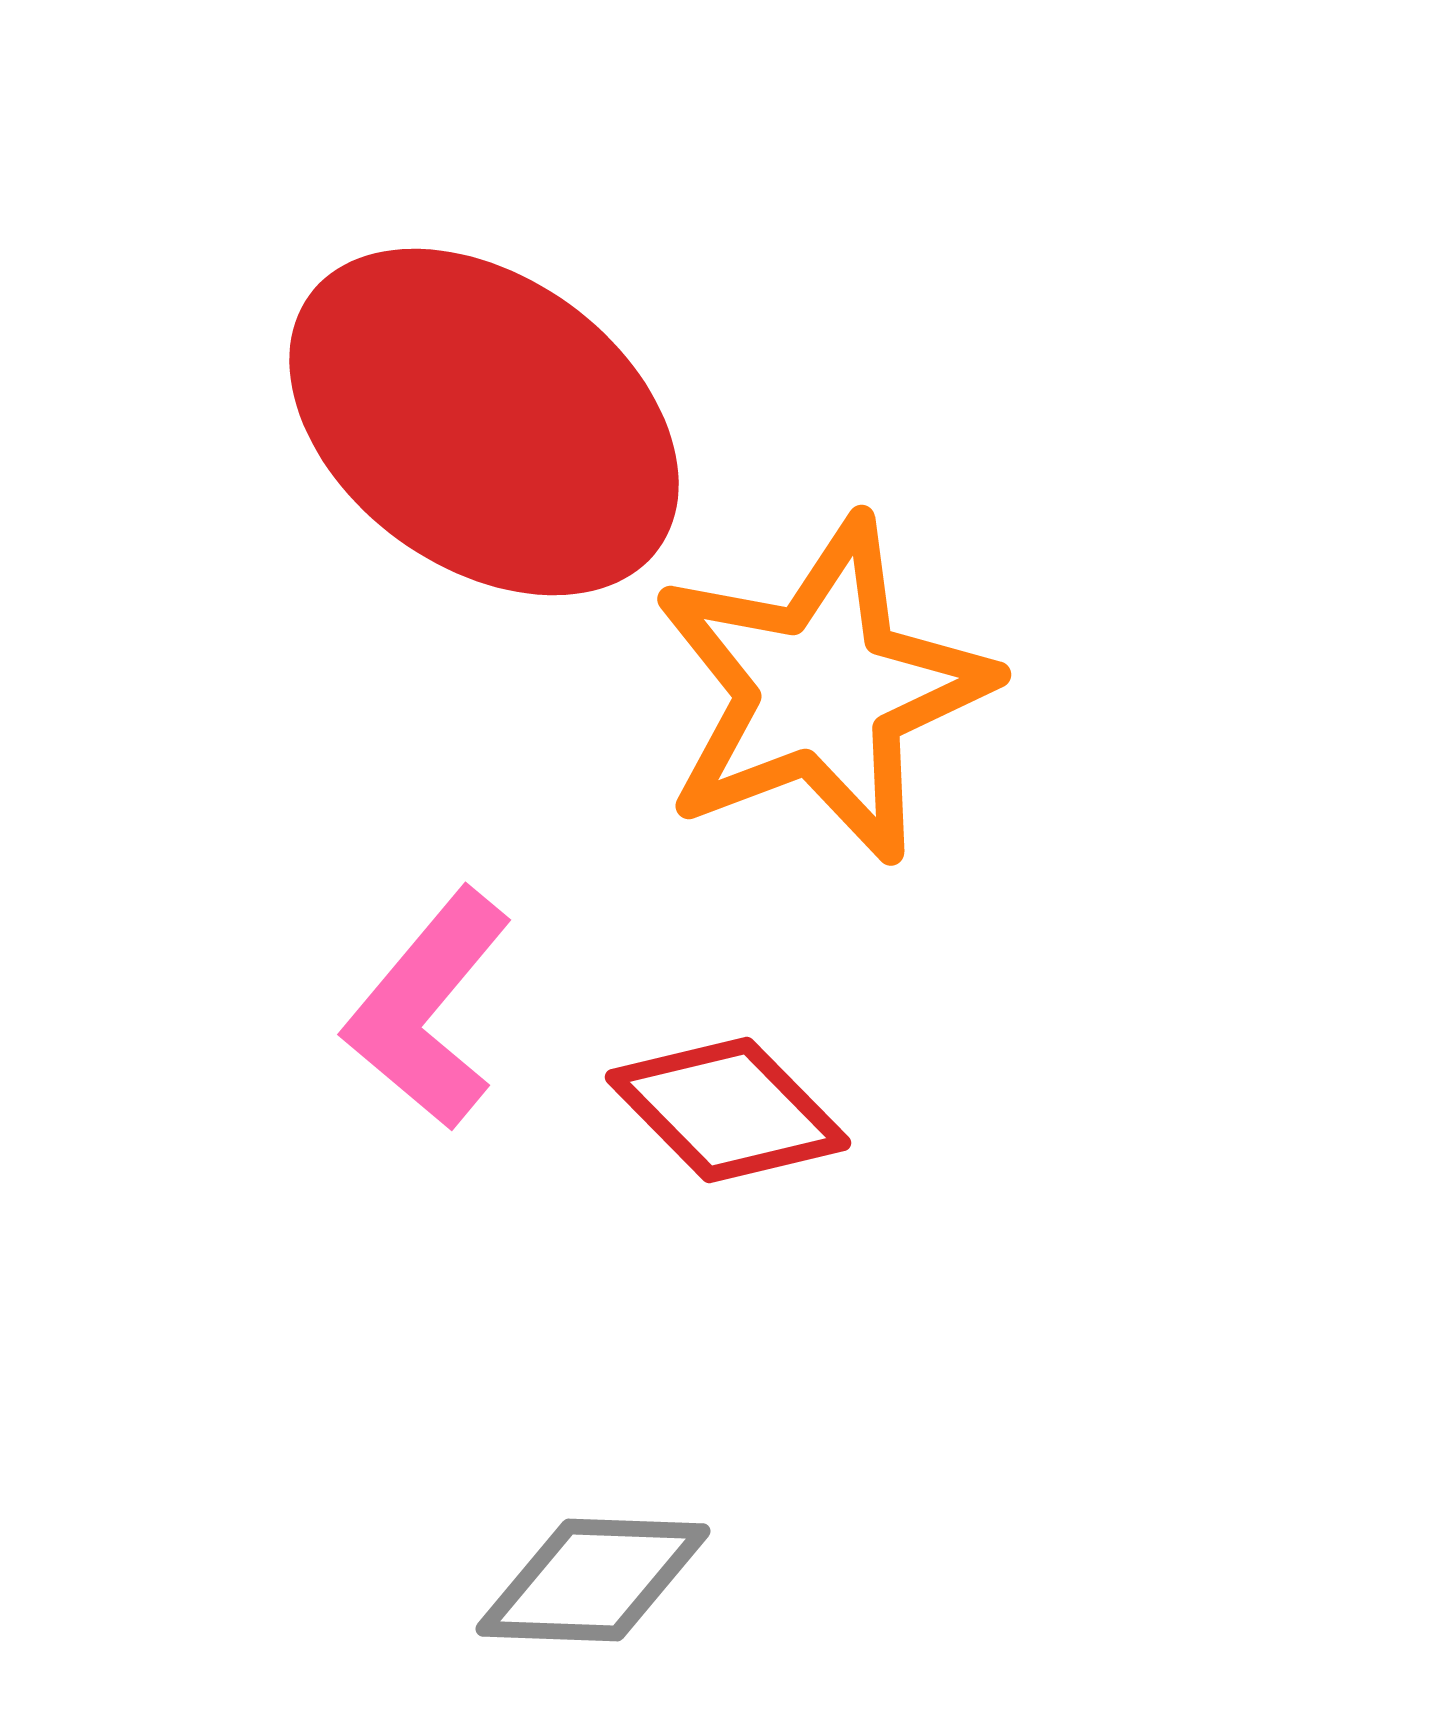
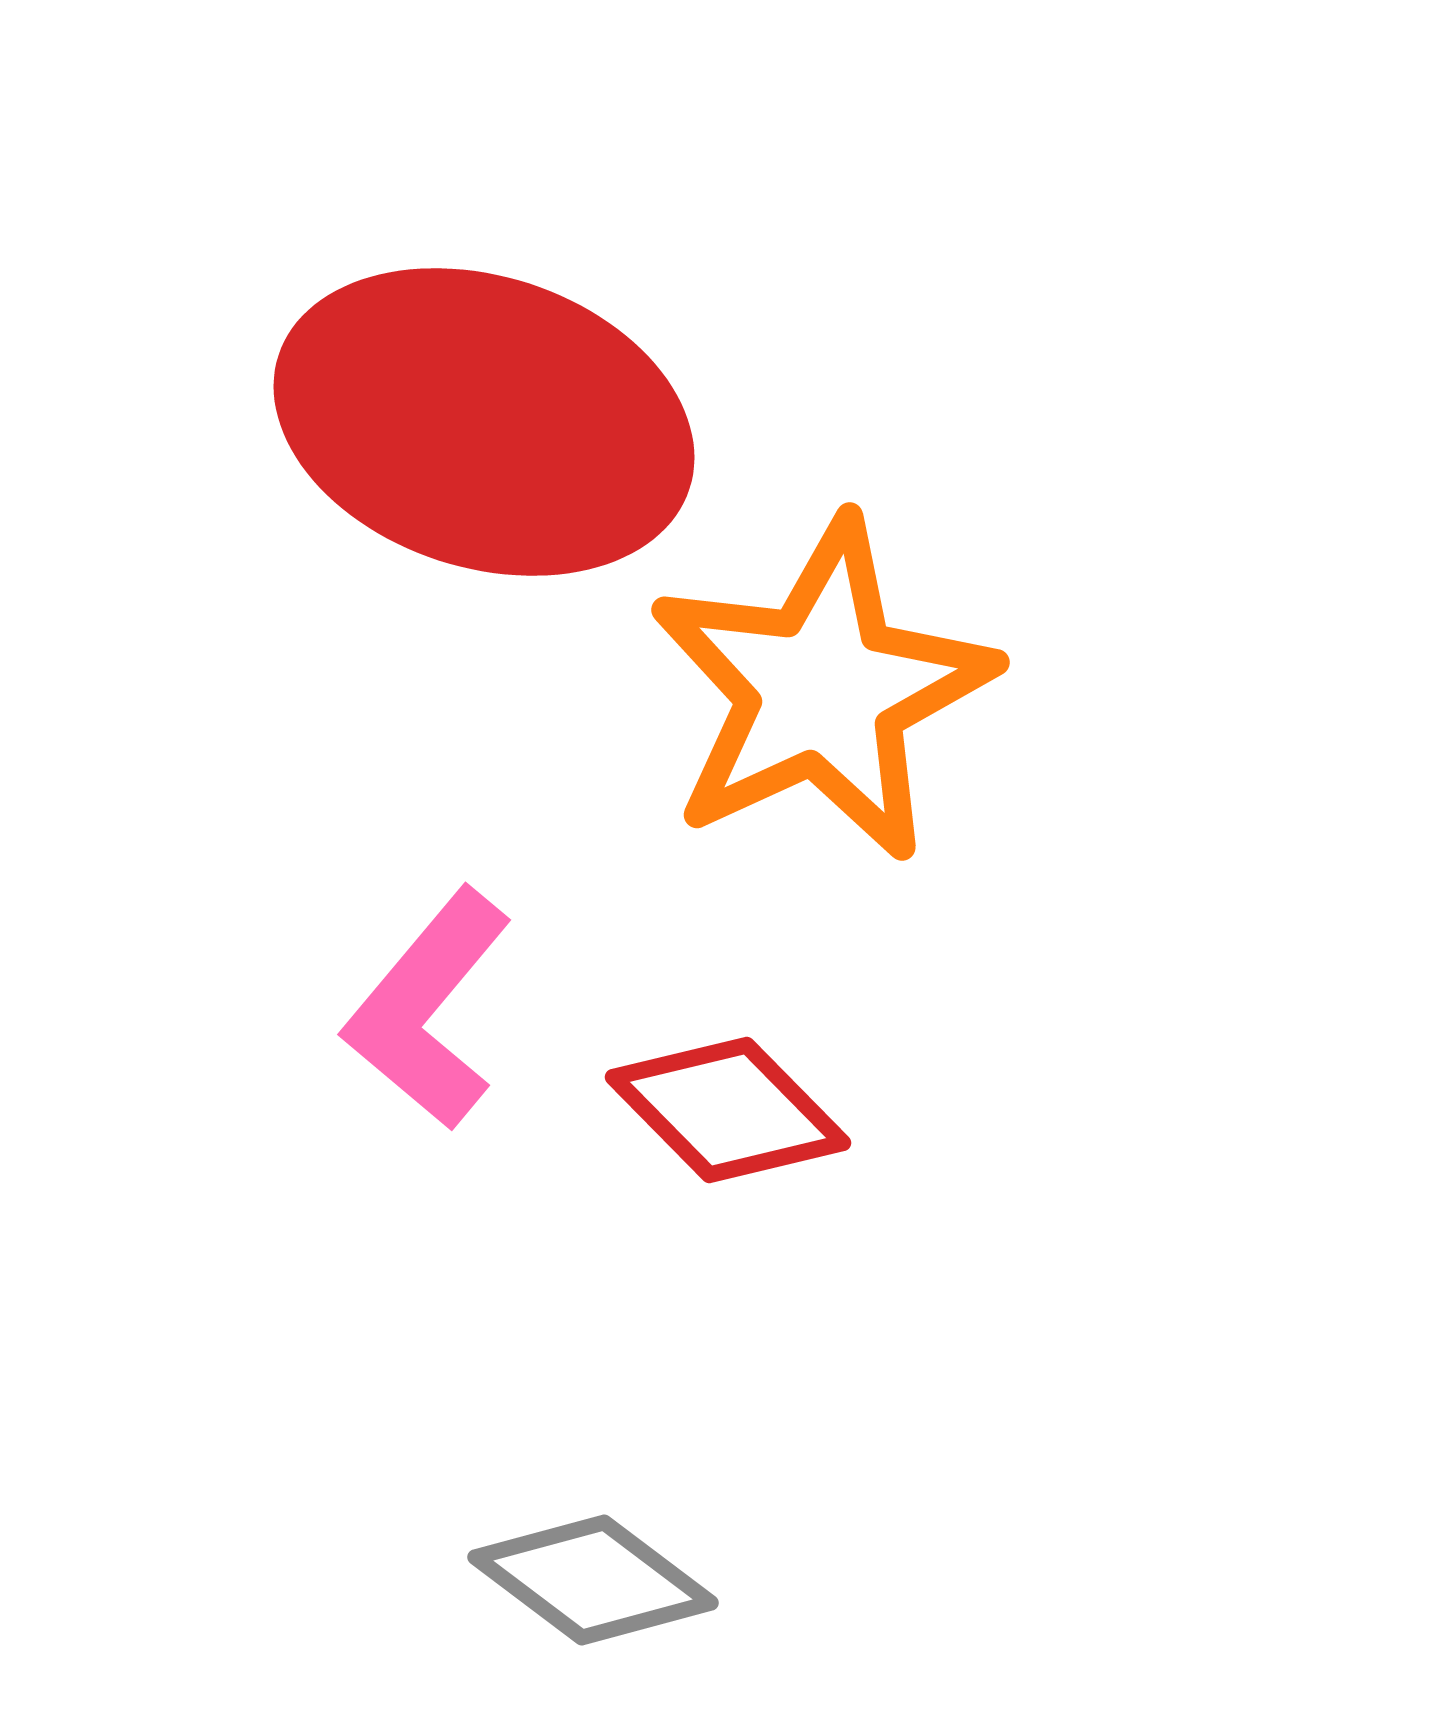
red ellipse: rotated 18 degrees counterclockwise
orange star: rotated 4 degrees counterclockwise
gray diamond: rotated 35 degrees clockwise
